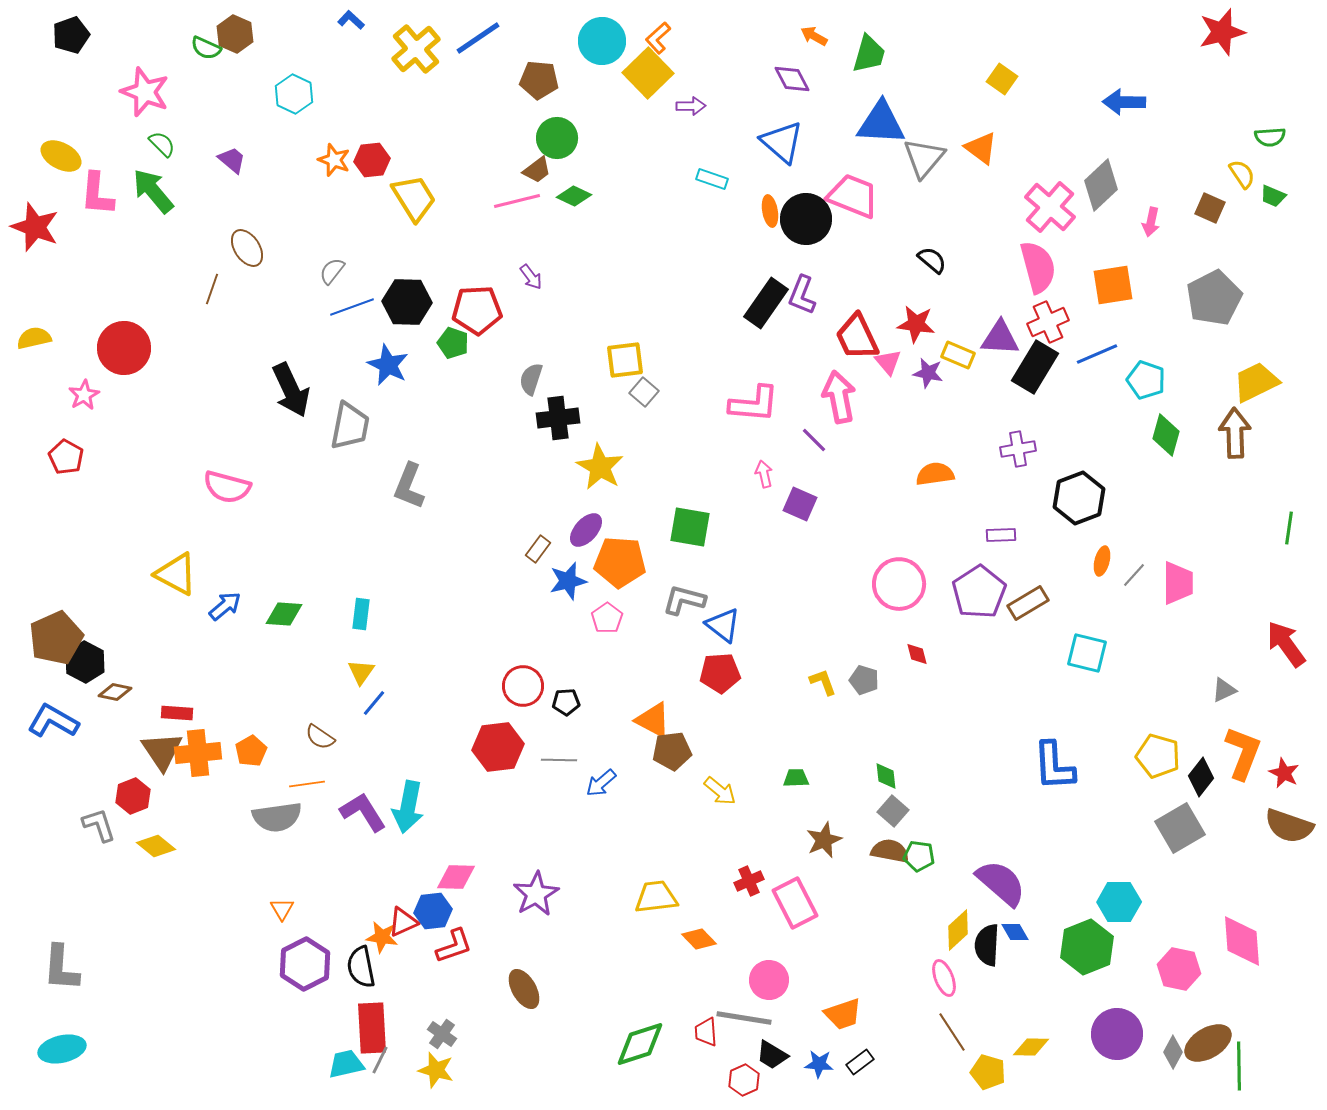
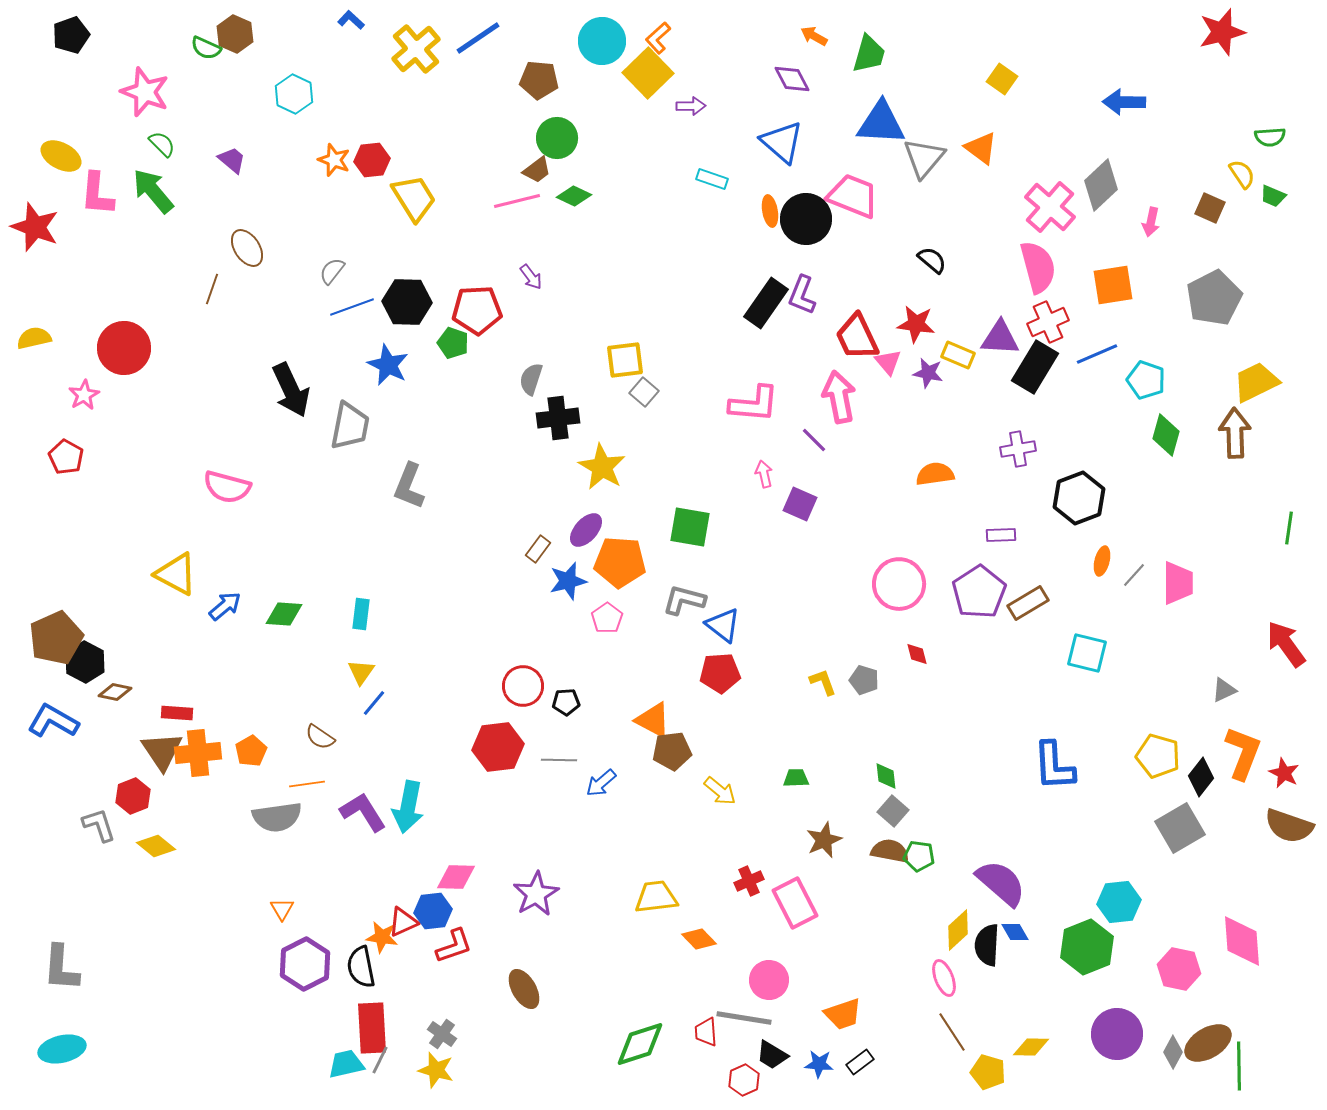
yellow star at (600, 467): moved 2 px right
cyan hexagon at (1119, 902): rotated 6 degrees counterclockwise
